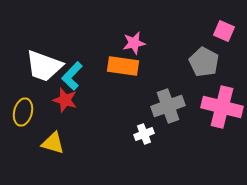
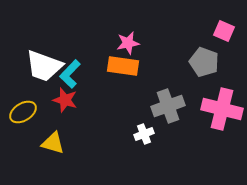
pink star: moved 6 px left
gray pentagon: rotated 8 degrees counterclockwise
cyan L-shape: moved 2 px left, 2 px up
pink cross: moved 2 px down
yellow ellipse: rotated 44 degrees clockwise
